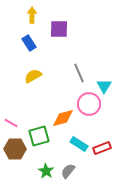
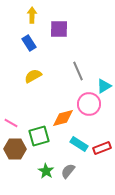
gray line: moved 1 px left, 2 px up
cyan triangle: rotated 28 degrees clockwise
